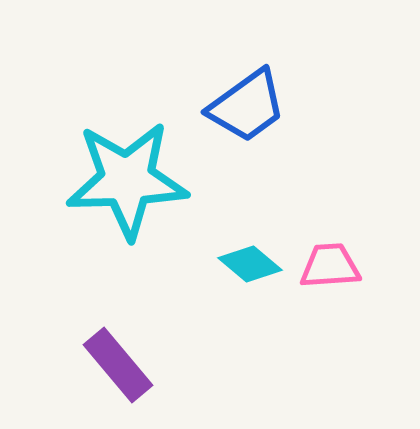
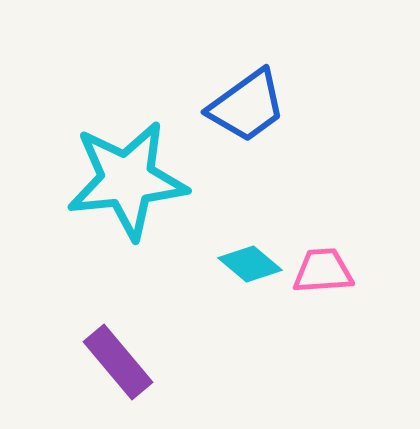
cyan star: rotated 4 degrees counterclockwise
pink trapezoid: moved 7 px left, 5 px down
purple rectangle: moved 3 px up
